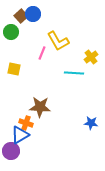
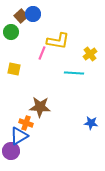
yellow L-shape: rotated 50 degrees counterclockwise
yellow cross: moved 1 px left, 3 px up
blue triangle: moved 1 px left, 1 px down
